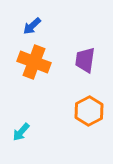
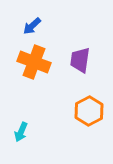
purple trapezoid: moved 5 px left
cyan arrow: rotated 18 degrees counterclockwise
